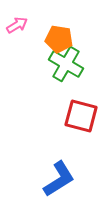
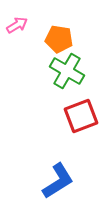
green cross: moved 1 px right, 7 px down
red square: rotated 36 degrees counterclockwise
blue L-shape: moved 1 px left, 2 px down
